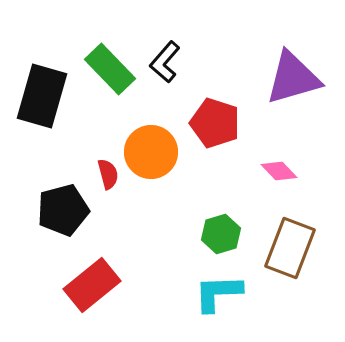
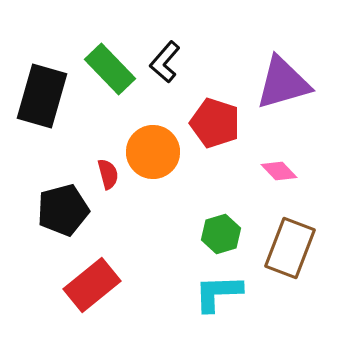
purple triangle: moved 10 px left, 5 px down
orange circle: moved 2 px right
